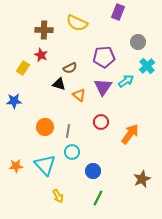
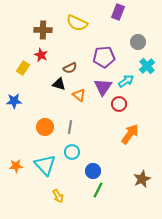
brown cross: moved 1 px left
red circle: moved 18 px right, 18 px up
gray line: moved 2 px right, 4 px up
green line: moved 8 px up
